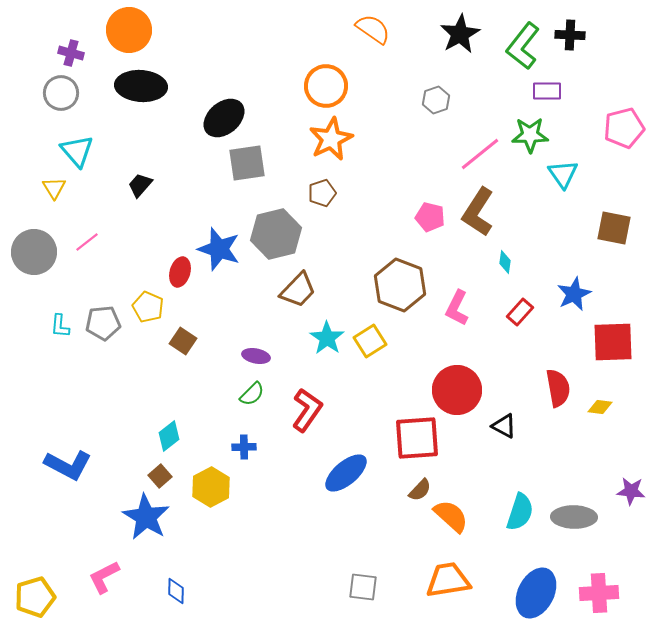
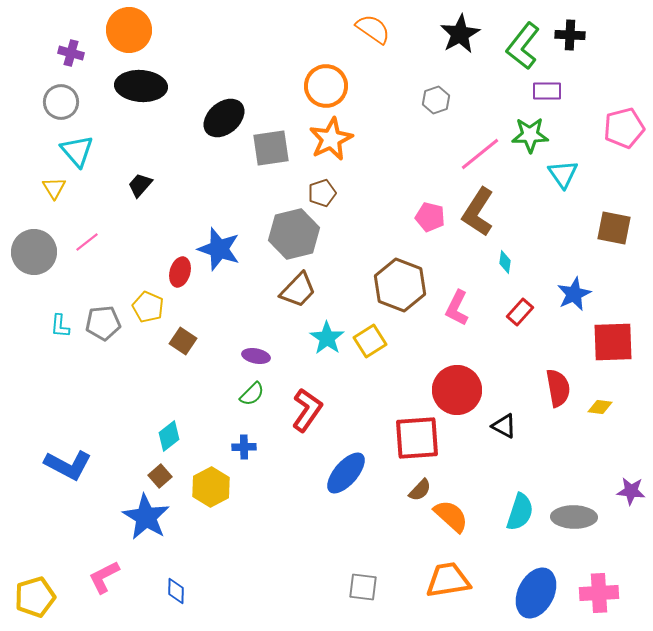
gray circle at (61, 93): moved 9 px down
gray square at (247, 163): moved 24 px right, 15 px up
gray hexagon at (276, 234): moved 18 px right
blue ellipse at (346, 473): rotated 9 degrees counterclockwise
